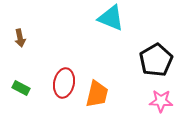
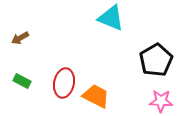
brown arrow: rotated 72 degrees clockwise
green rectangle: moved 1 px right, 7 px up
orange trapezoid: moved 1 px left, 2 px down; rotated 76 degrees counterclockwise
